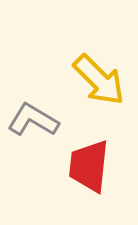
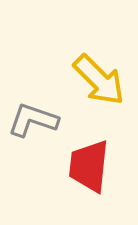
gray L-shape: rotated 12 degrees counterclockwise
